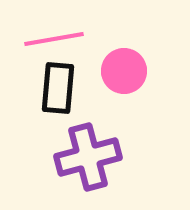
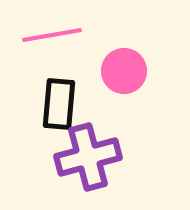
pink line: moved 2 px left, 4 px up
black rectangle: moved 1 px right, 16 px down
